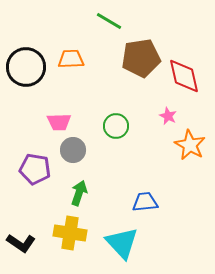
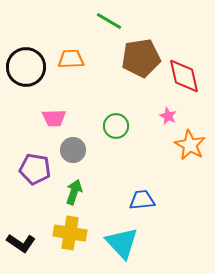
pink trapezoid: moved 5 px left, 4 px up
green arrow: moved 5 px left, 1 px up
blue trapezoid: moved 3 px left, 2 px up
